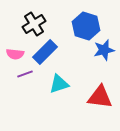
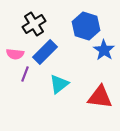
blue star: rotated 25 degrees counterclockwise
purple line: rotated 49 degrees counterclockwise
cyan triangle: rotated 20 degrees counterclockwise
